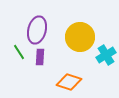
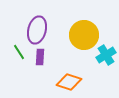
yellow circle: moved 4 px right, 2 px up
